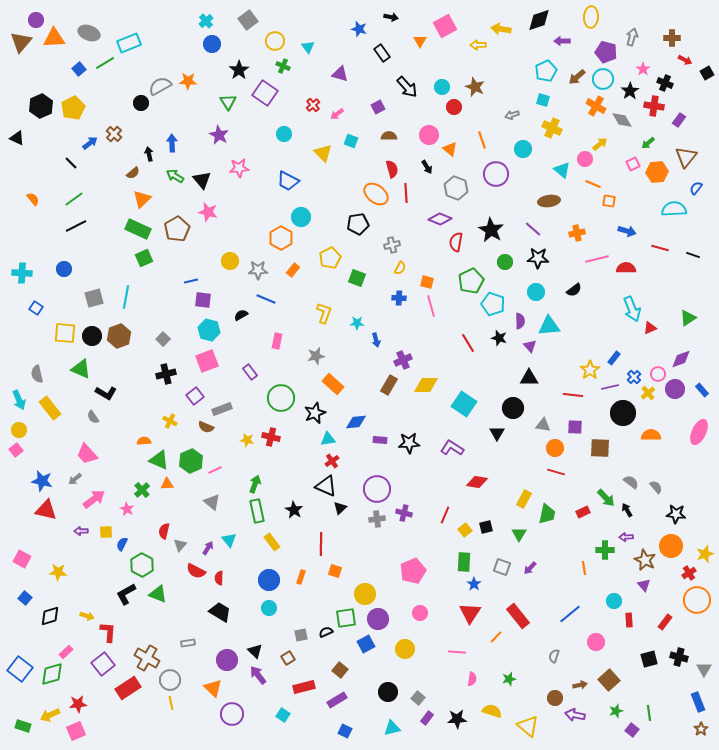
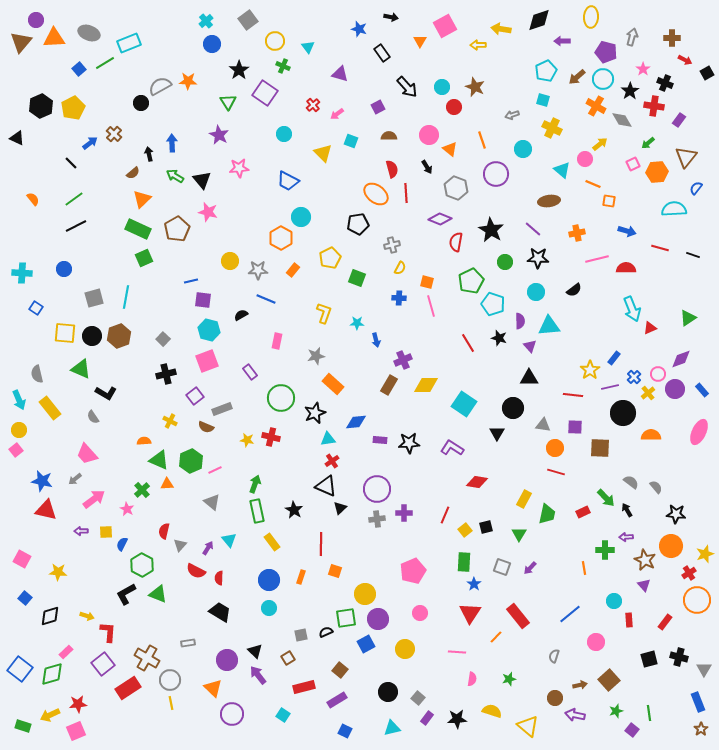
purple cross at (404, 513): rotated 14 degrees counterclockwise
